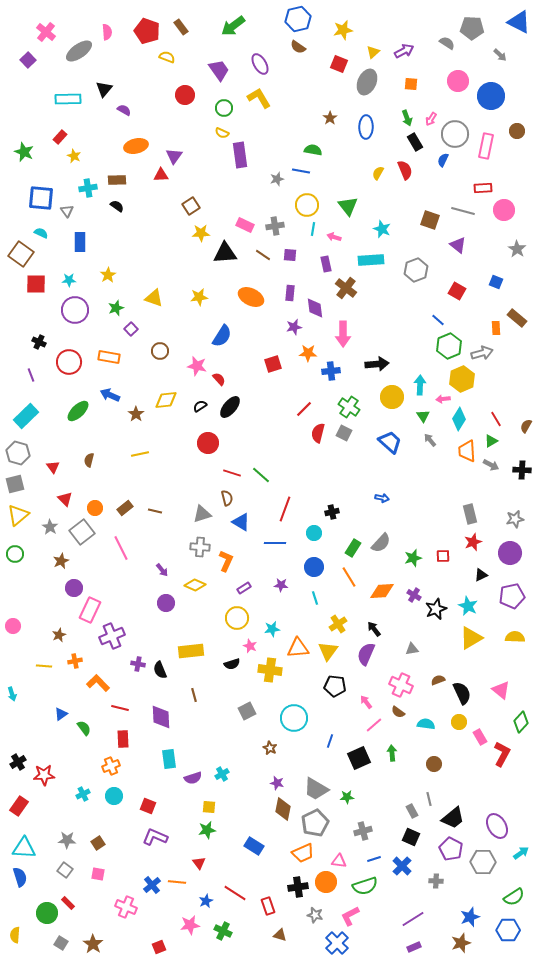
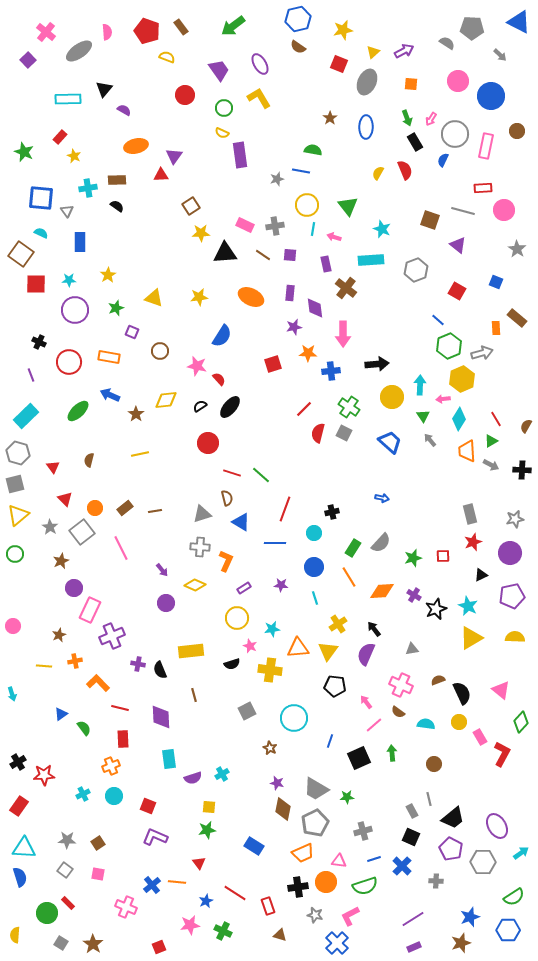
purple square at (131, 329): moved 1 px right, 3 px down; rotated 24 degrees counterclockwise
brown line at (155, 511): rotated 24 degrees counterclockwise
